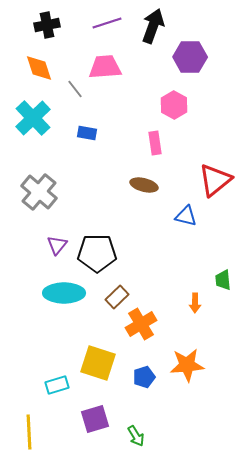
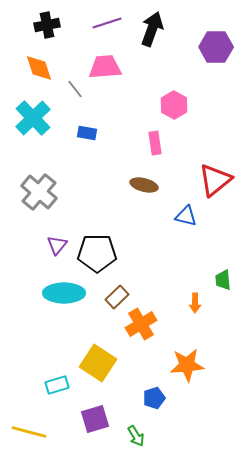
black arrow: moved 1 px left, 3 px down
purple hexagon: moved 26 px right, 10 px up
yellow square: rotated 15 degrees clockwise
blue pentagon: moved 10 px right, 21 px down
yellow line: rotated 72 degrees counterclockwise
